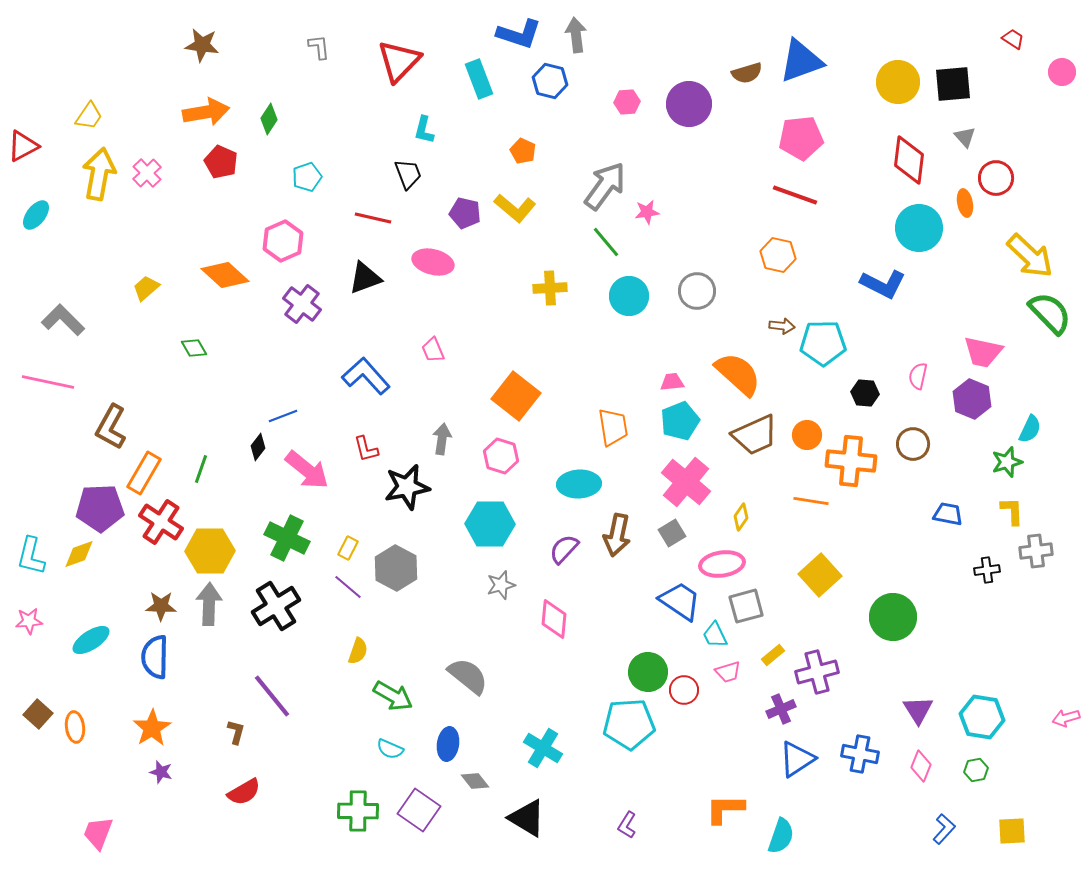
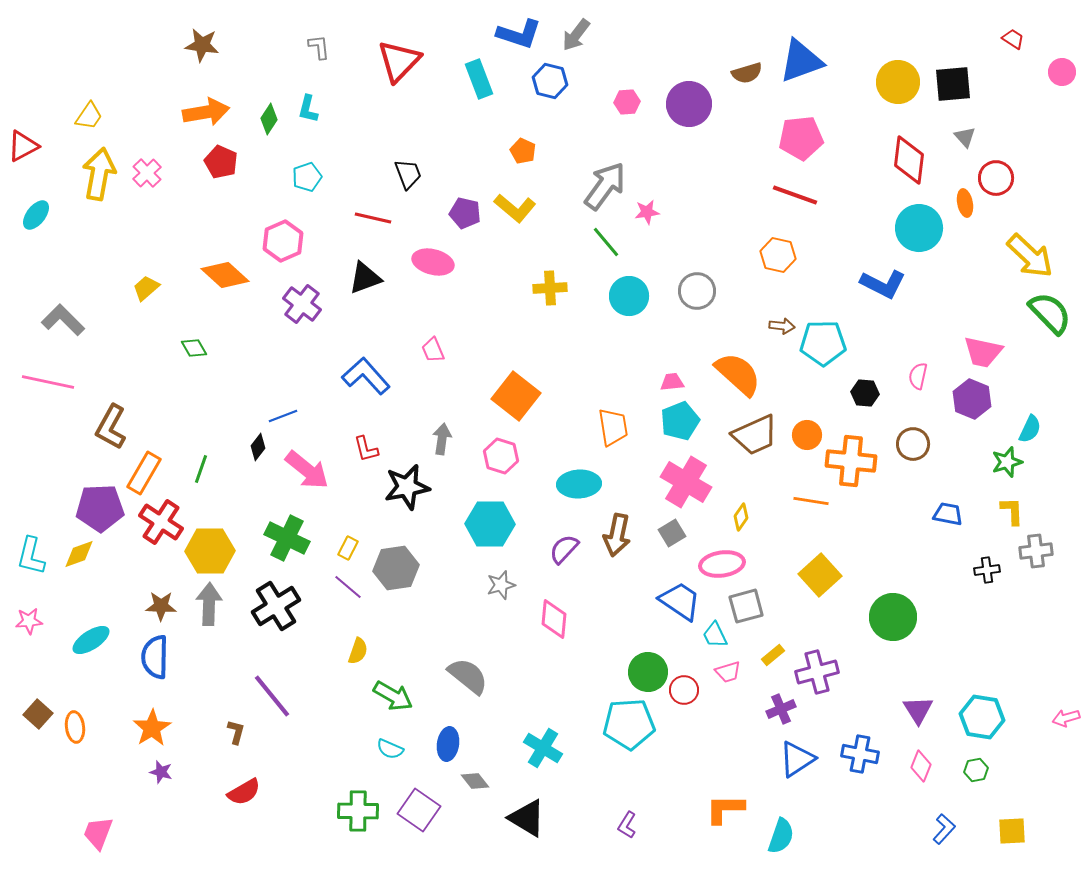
gray arrow at (576, 35): rotated 136 degrees counterclockwise
cyan L-shape at (424, 130): moved 116 px left, 21 px up
pink cross at (686, 482): rotated 9 degrees counterclockwise
gray hexagon at (396, 568): rotated 24 degrees clockwise
